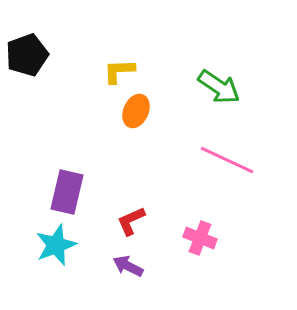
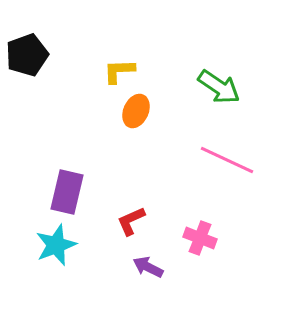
purple arrow: moved 20 px right, 1 px down
